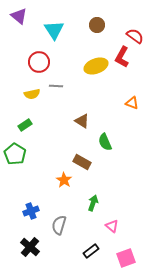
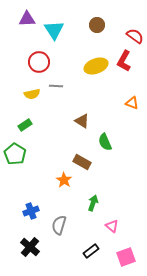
purple triangle: moved 8 px right, 3 px down; rotated 42 degrees counterclockwise
red L-shape: moved 2 px right, 4 px down
pink square: moved 1 px up
